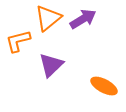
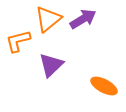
orange triangle: moved 1 px down
